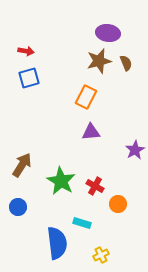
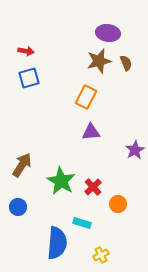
red cross: moved 2 px left, 1 px down; rotated 18 degrees clockwise
blue semicircle: rotated 12 degrees clockwise
